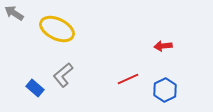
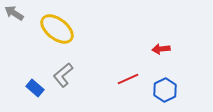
yellow ellipse: rotated 12 degrees clockwise
red arrow: moved 2 px left, 3 px down
